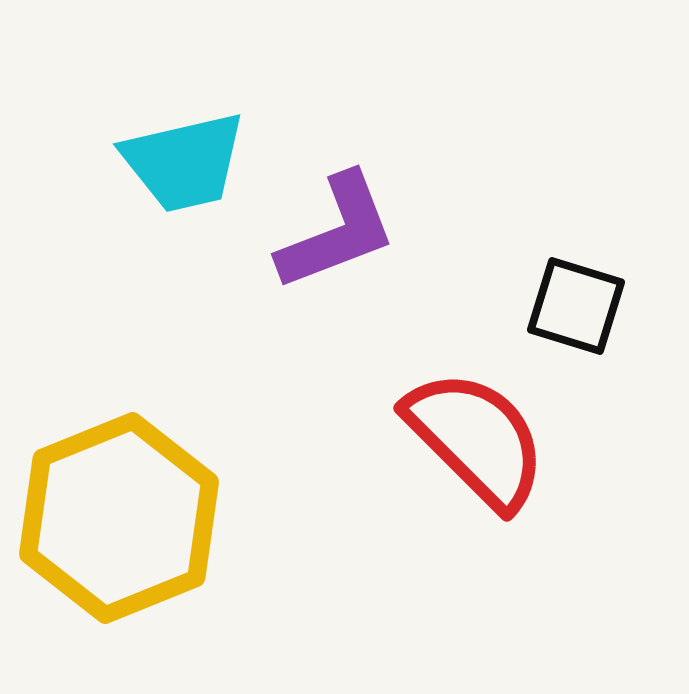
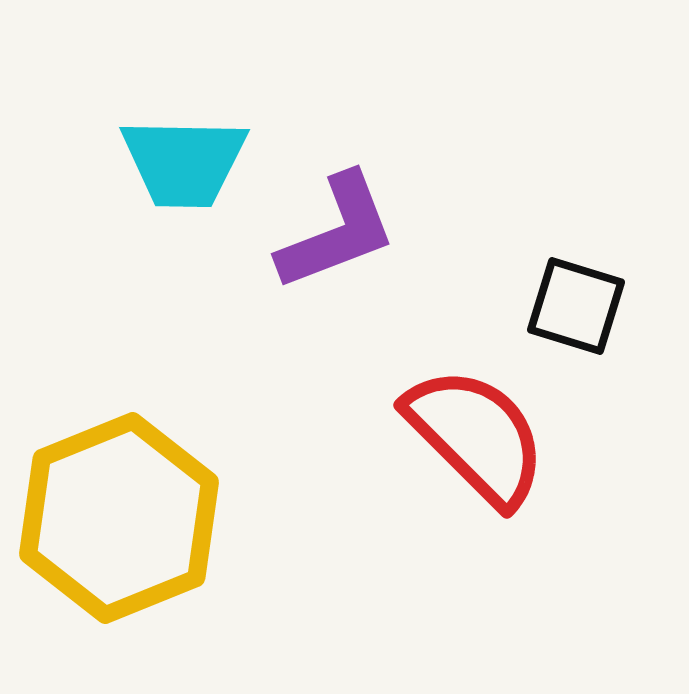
cyan trapezoid: rotated 14 degrees clockwise
red semicircle: moved 3 px up
